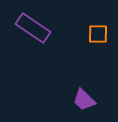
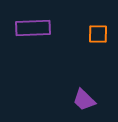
purple rectangle: rotated 36 degrees counterclockwise
